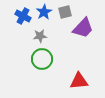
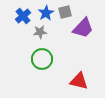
blue star: moved 2 px right, 1 px down
blue cross: rotated 21 degrees clockwise
gray star: moved 4 px up
red triangle: rotated 18 degrees clockwise
